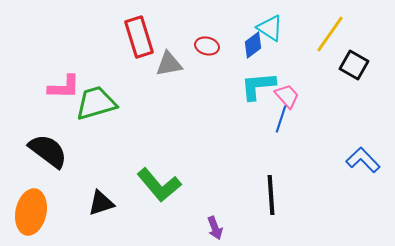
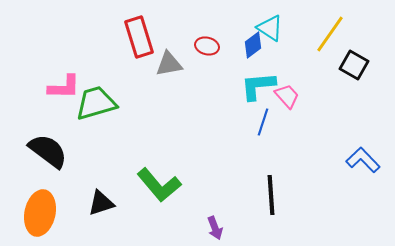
blue line: moved 18 px left, 3 px down
orange ellipse: moved 9 px right, 1 px down
